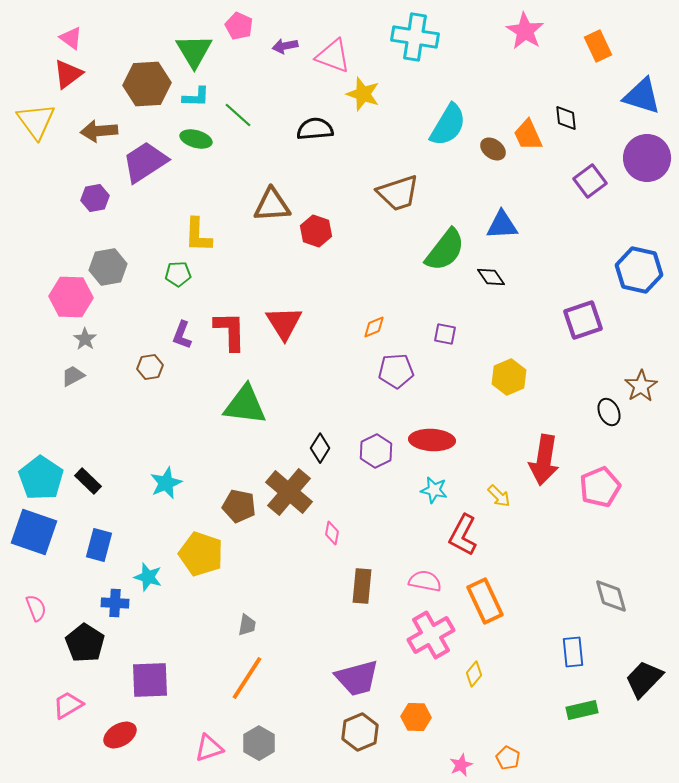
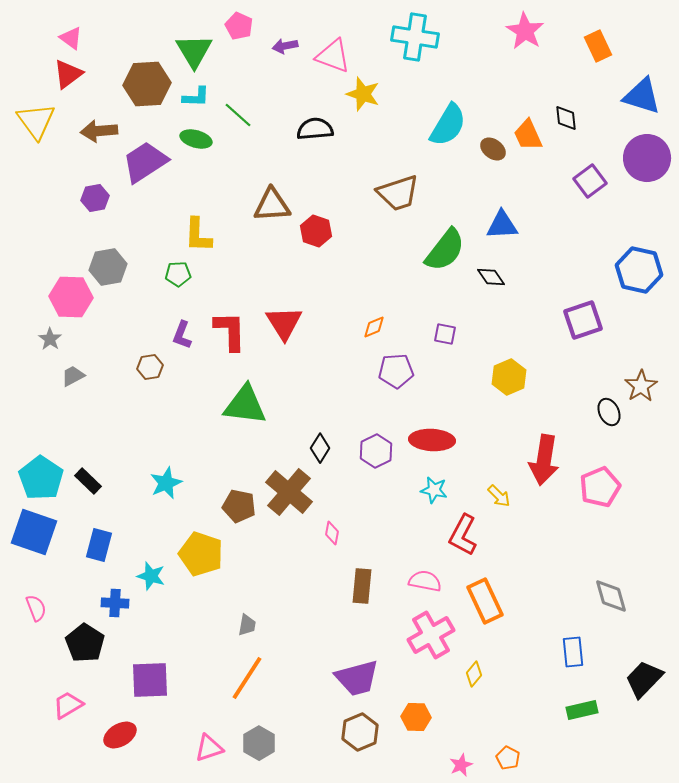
gray star at (85, 339): moved 35 px left
cyan star at (148, 577): moved 3 px right, 1 px up
